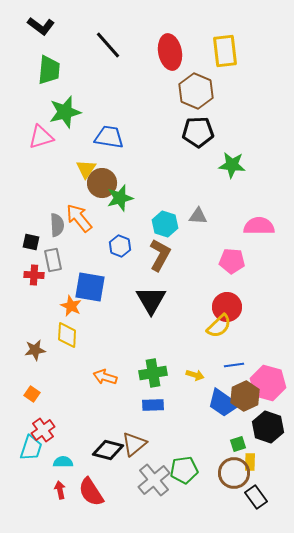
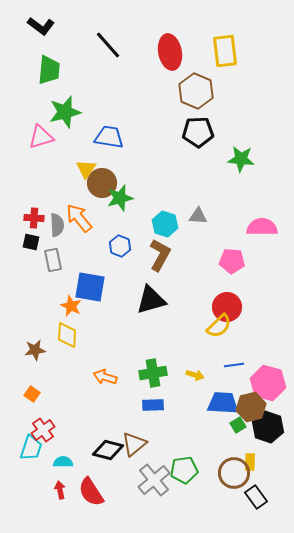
green star at (232, 165): moved 9 px right, 6 px up
pink semicircle at (259, 226): moved 3 px right, 1 px down
red cross at (34, 275): moved 57 px up
black triangle at (151, 300): rotated 44 degrees clockwise
brown hexagon at (245, 396): moved 6 px right, 11 px down; rotated 12 degrees clockwise
blue trapezoid at (223, 403): rotated 148 degrees clockwise
green square at (238, 444): moved 19 px up; rotated 14 degrees counterclockwise
